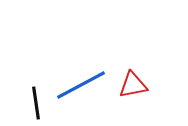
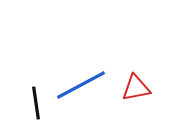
red triangle: moved 3 px right, 3 px down
